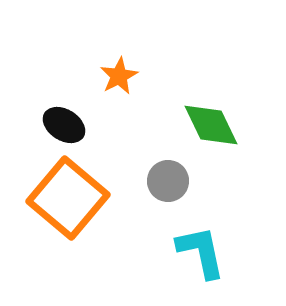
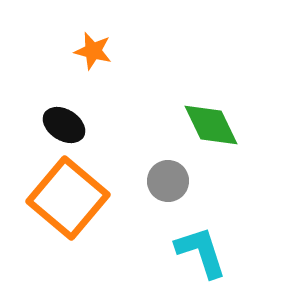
orange star: moved 26 px left, 25 px up; rotated 30 degrees counterclockwise
cyan L-shape: rotated 6 degrees counterclockwise
